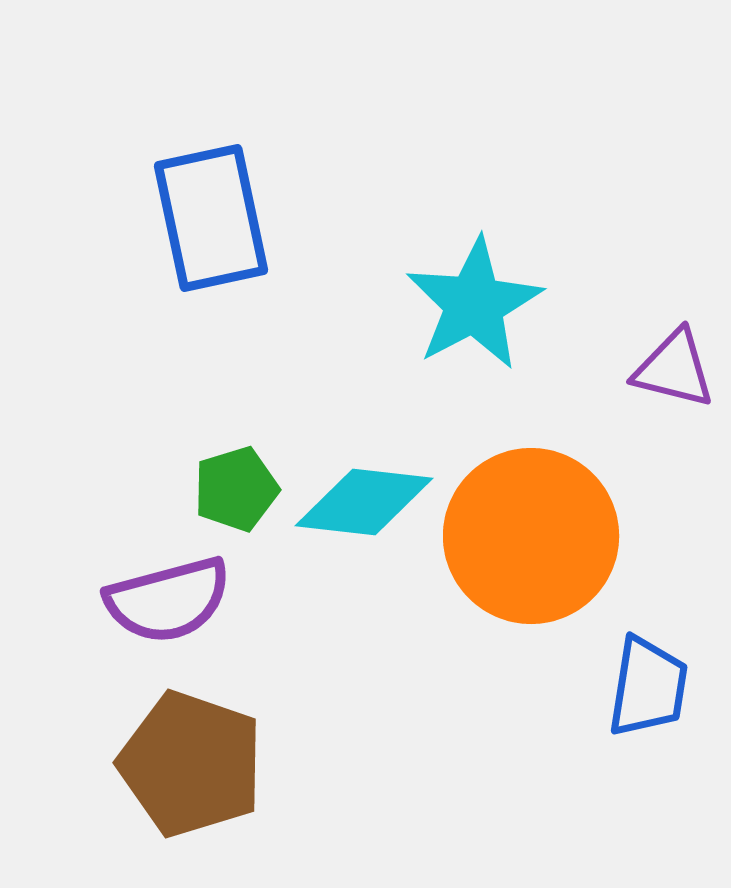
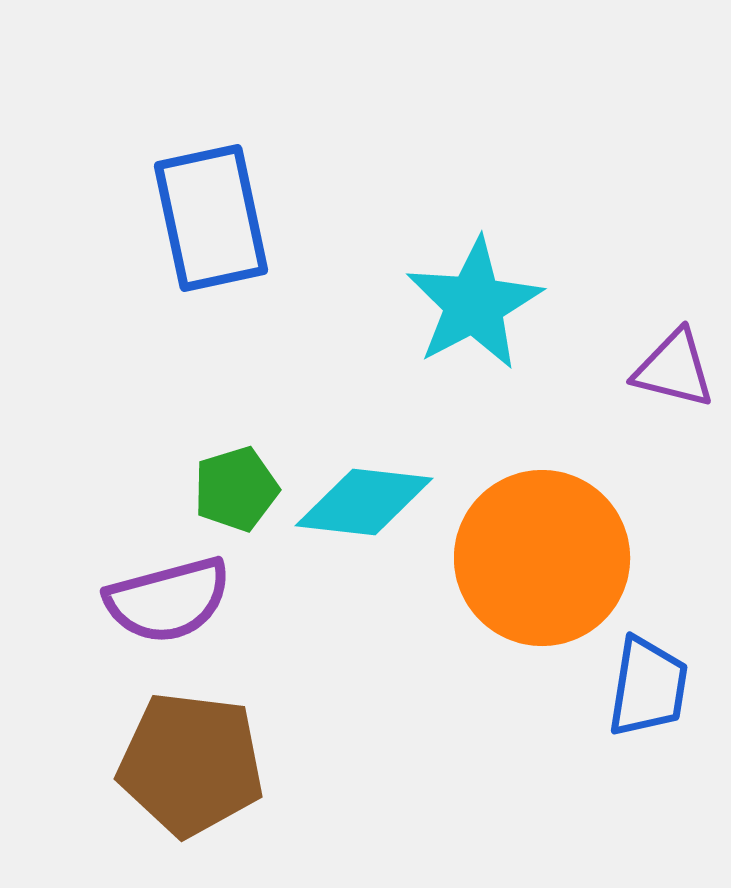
orange circle: moved 11 px right, 22 px down
brown pentagon: rotated 12 degrees counterclockwise
